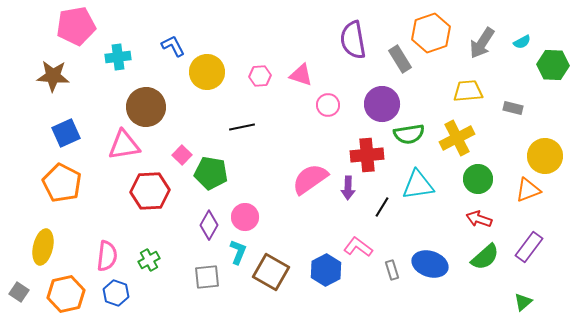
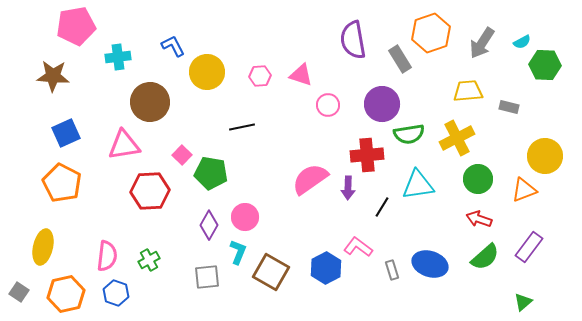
green hexagon at (553, 65): moved 8 px left
brown circle at (146, 107): moved 4 px right, 5 px up
gray rectangle at (513, 108): moved 4 px left, 1 px up
orange triangle at (528, 190): moved 4 px left
blue hexagon at (326, 270): moved 2 px up
